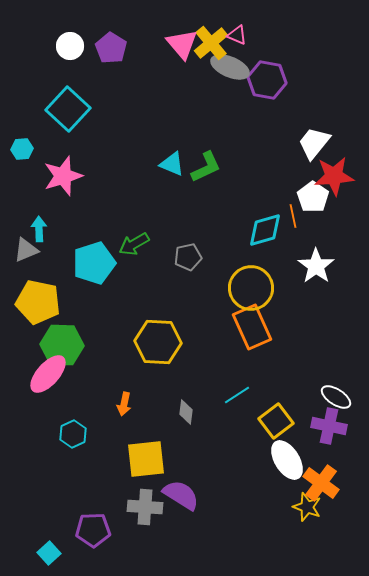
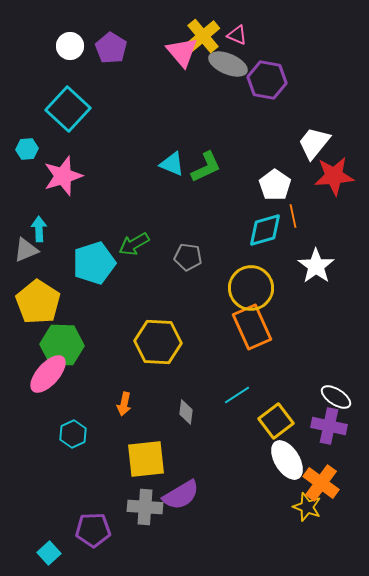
yellow cross at (211, 43): moved 8 px left, 7 px up
pink triangle at (182, 44): moved 8 px down
gray ellipse at (230, 67): moved 2 px left, 3 px up
cyan hexagon at (22, 149): moved 5 px right
white pentagon at (313, 197): moved 38 px left, 12 px up
gray pentagon at (188, 257): rotated 20 degrees clockwise
yellow pentagon at (38, 302): rotated 21 degrees clockwise
purple semicircle at (181, 495): rotated 117 degrees clockwise
